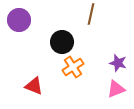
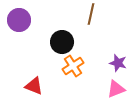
orange cross: moved 1 px up
